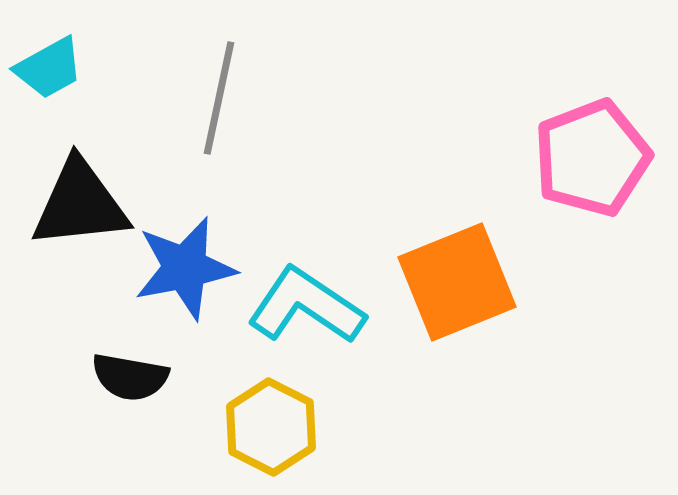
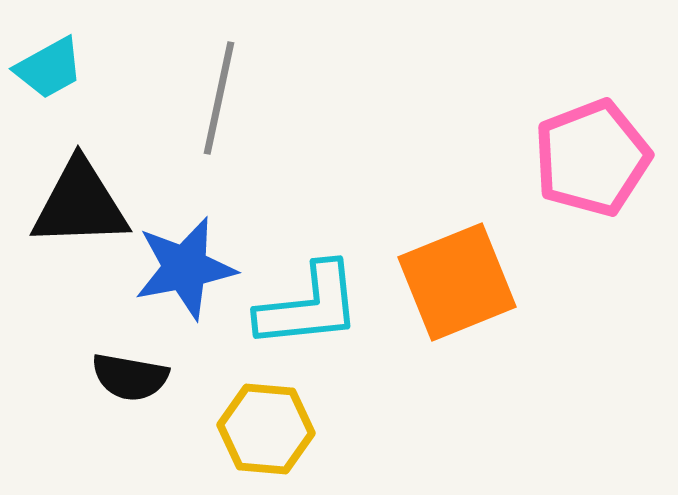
black triangle: rotated 4 degrees clockwise
cyan L-shape: moved 3 px right; rotated 140 degrees clockwise
yellow hexagon: moved 5 px left, 2 px down; rotated 22 degrees counterclockwise
